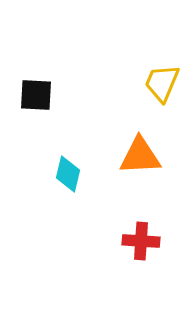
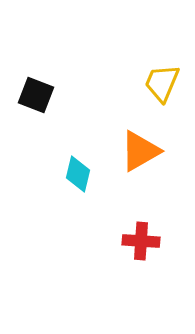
black square: rotated 18 degrees clockwise
orange triangle: moved 5 px up; rotated 27 degrees counterclockwise
cyan diamond: moved 10 px right
